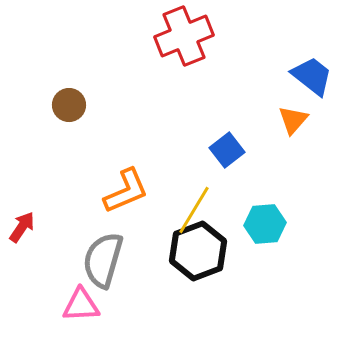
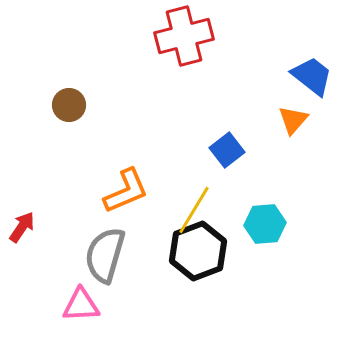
red cross: rotated 8 degrees clockwise
gray semicircle: moved 2 px right, 5 px up
